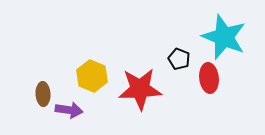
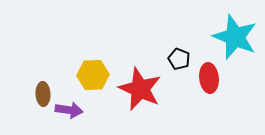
cyan star: moved 11 px right
yellow hexagon: moved 1 px right, 1 px up; rotated 24 degrees counterclockwise
red star: rotated 27 degrees clockwise
